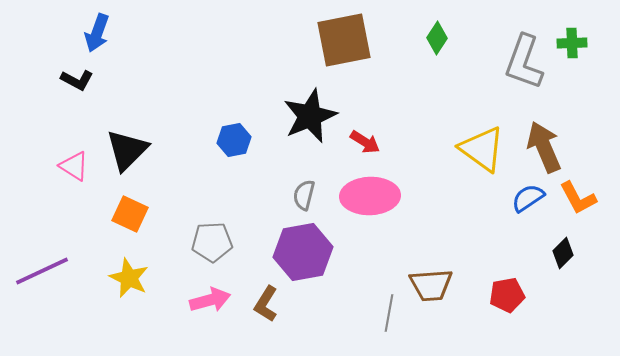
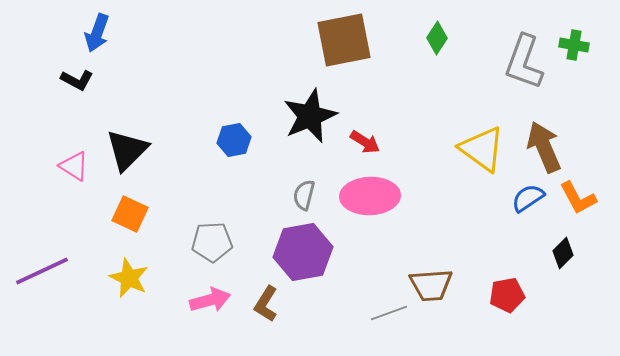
green cross: moved 2 px right, 2 px down; rotated 12 degrees clockwise
gray line: rotated 60 degrees clockwise
